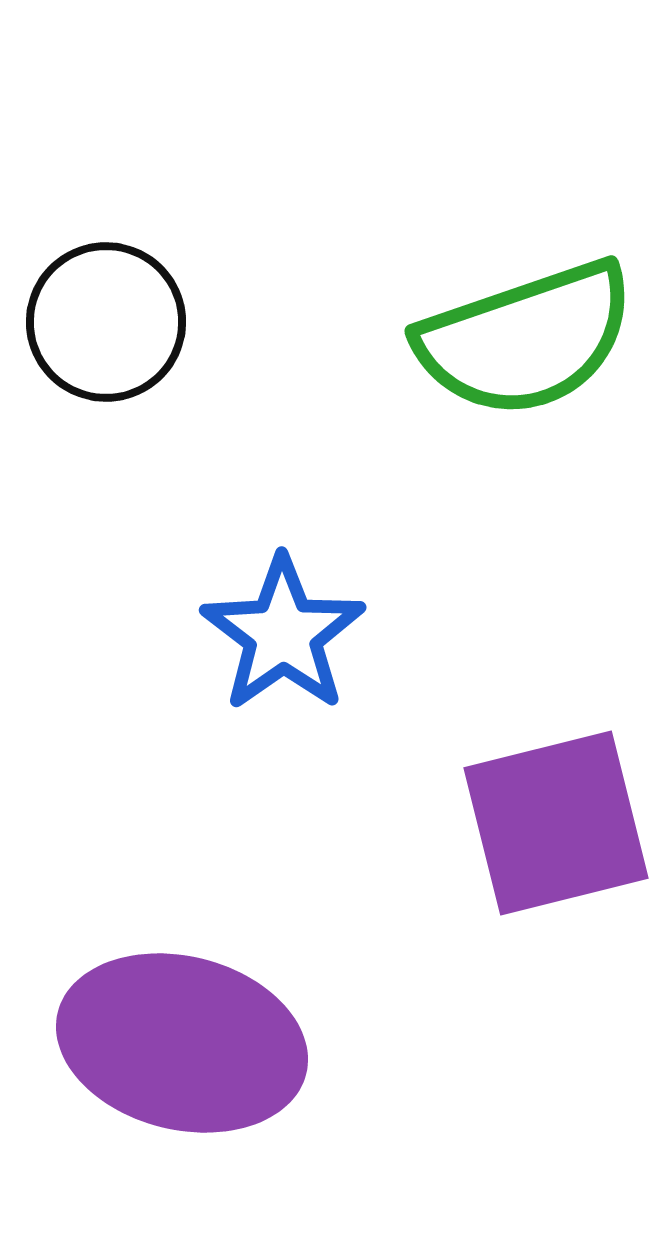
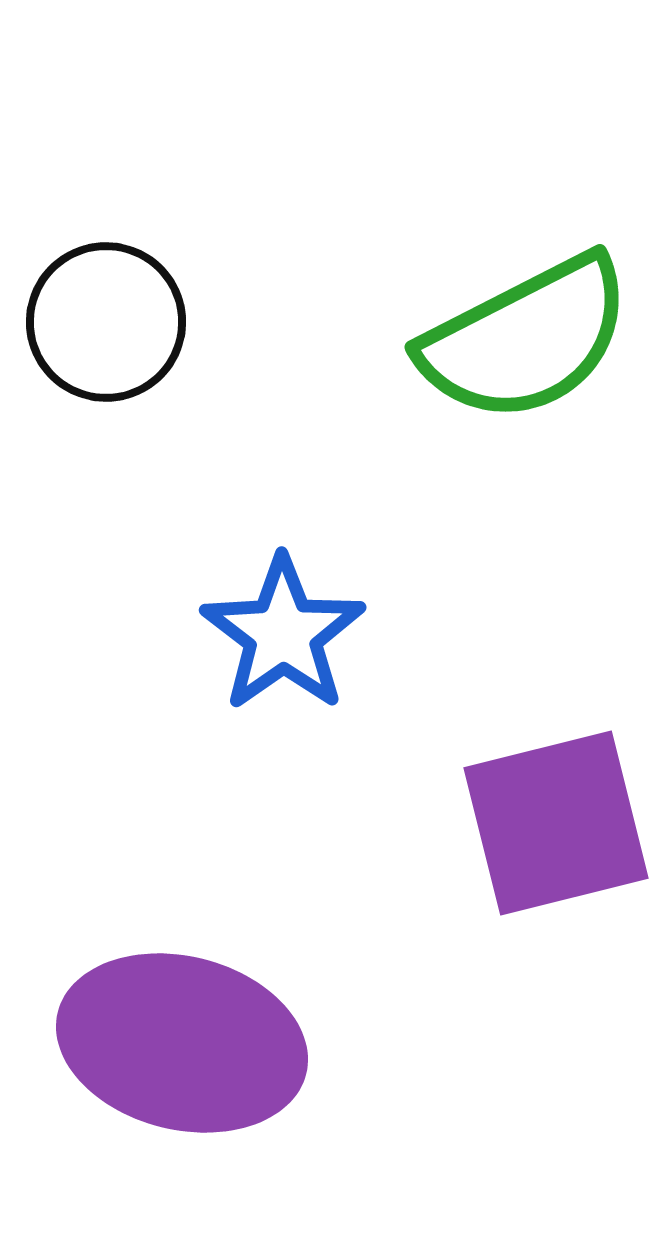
green semicircle: rotated 8 degrees counterclockwise
